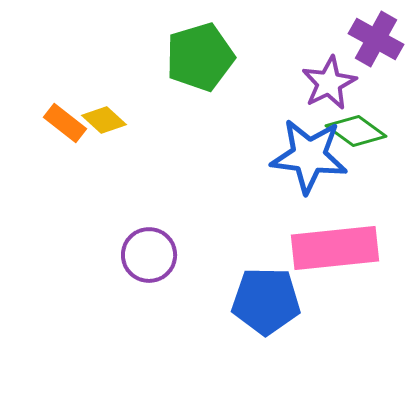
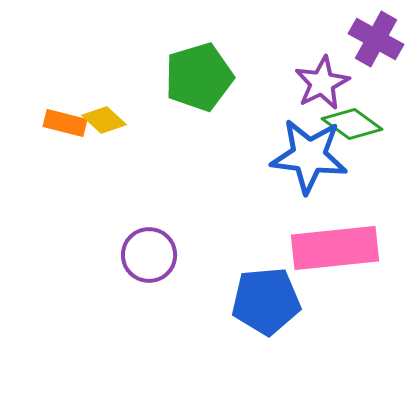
green pentagon: moved 1 px left, 20 px down
purple star: moved 7 px left
orange rectangle: rotated 24 degrees counterclockwise
green diamond: moved 4 px left, 7 px up
blue pentagon: rotated 6 degrees counterclockwise
